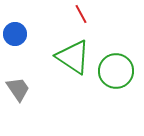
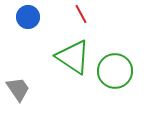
blue circle: moved 13 px right, 17 px up
green circle: moved 1 px left
